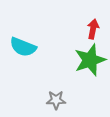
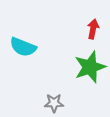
green star: moved 7 px down
gray star: moved 2 px left, 3 px down
